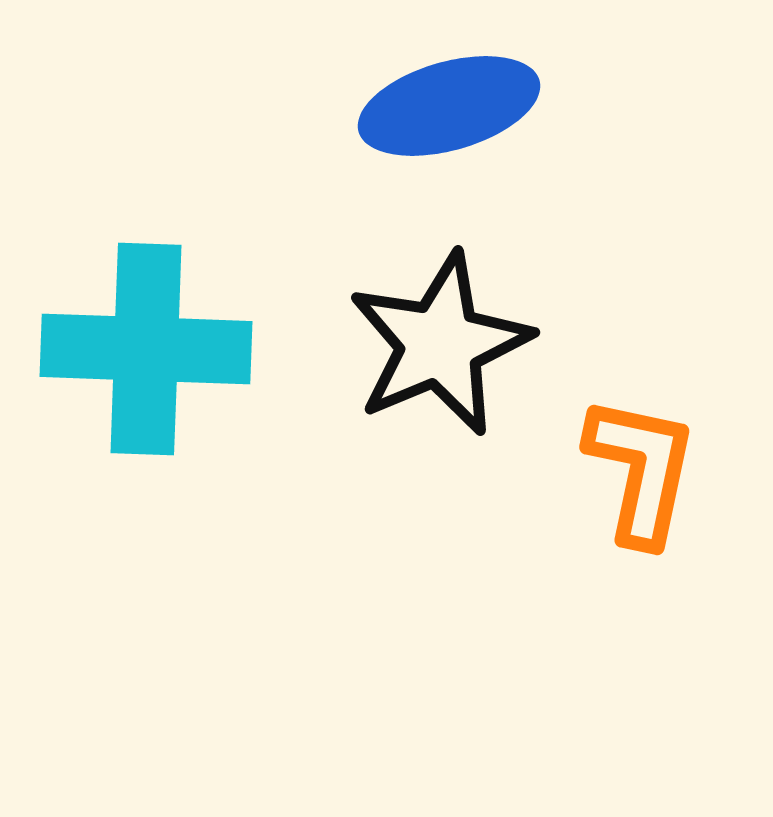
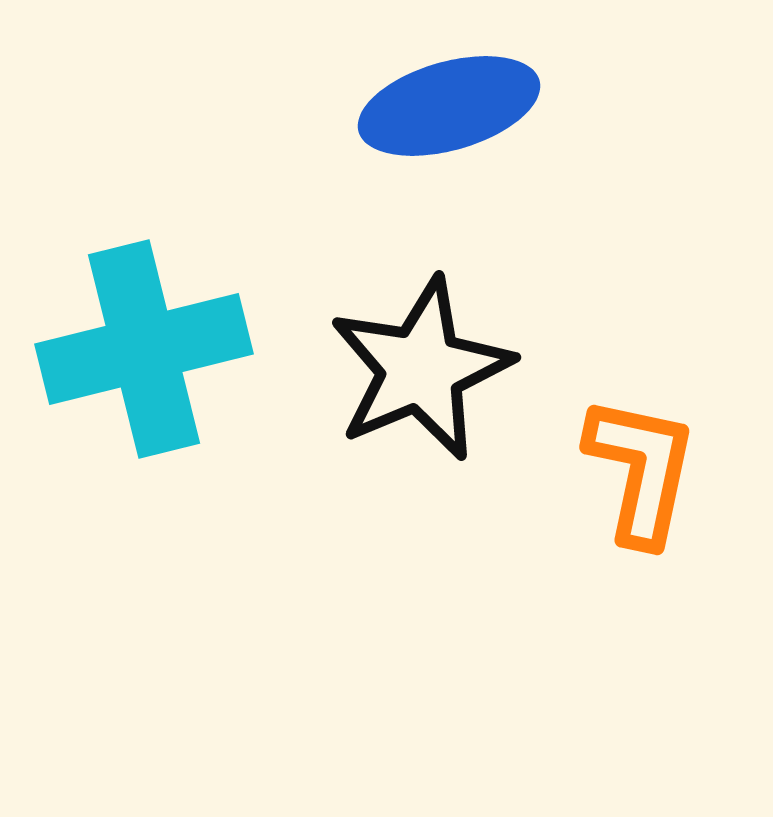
black star: moved 19 px left, 25 px down
cyan cross: moved 2 px left; rotated 16 degrees counterclockwise
